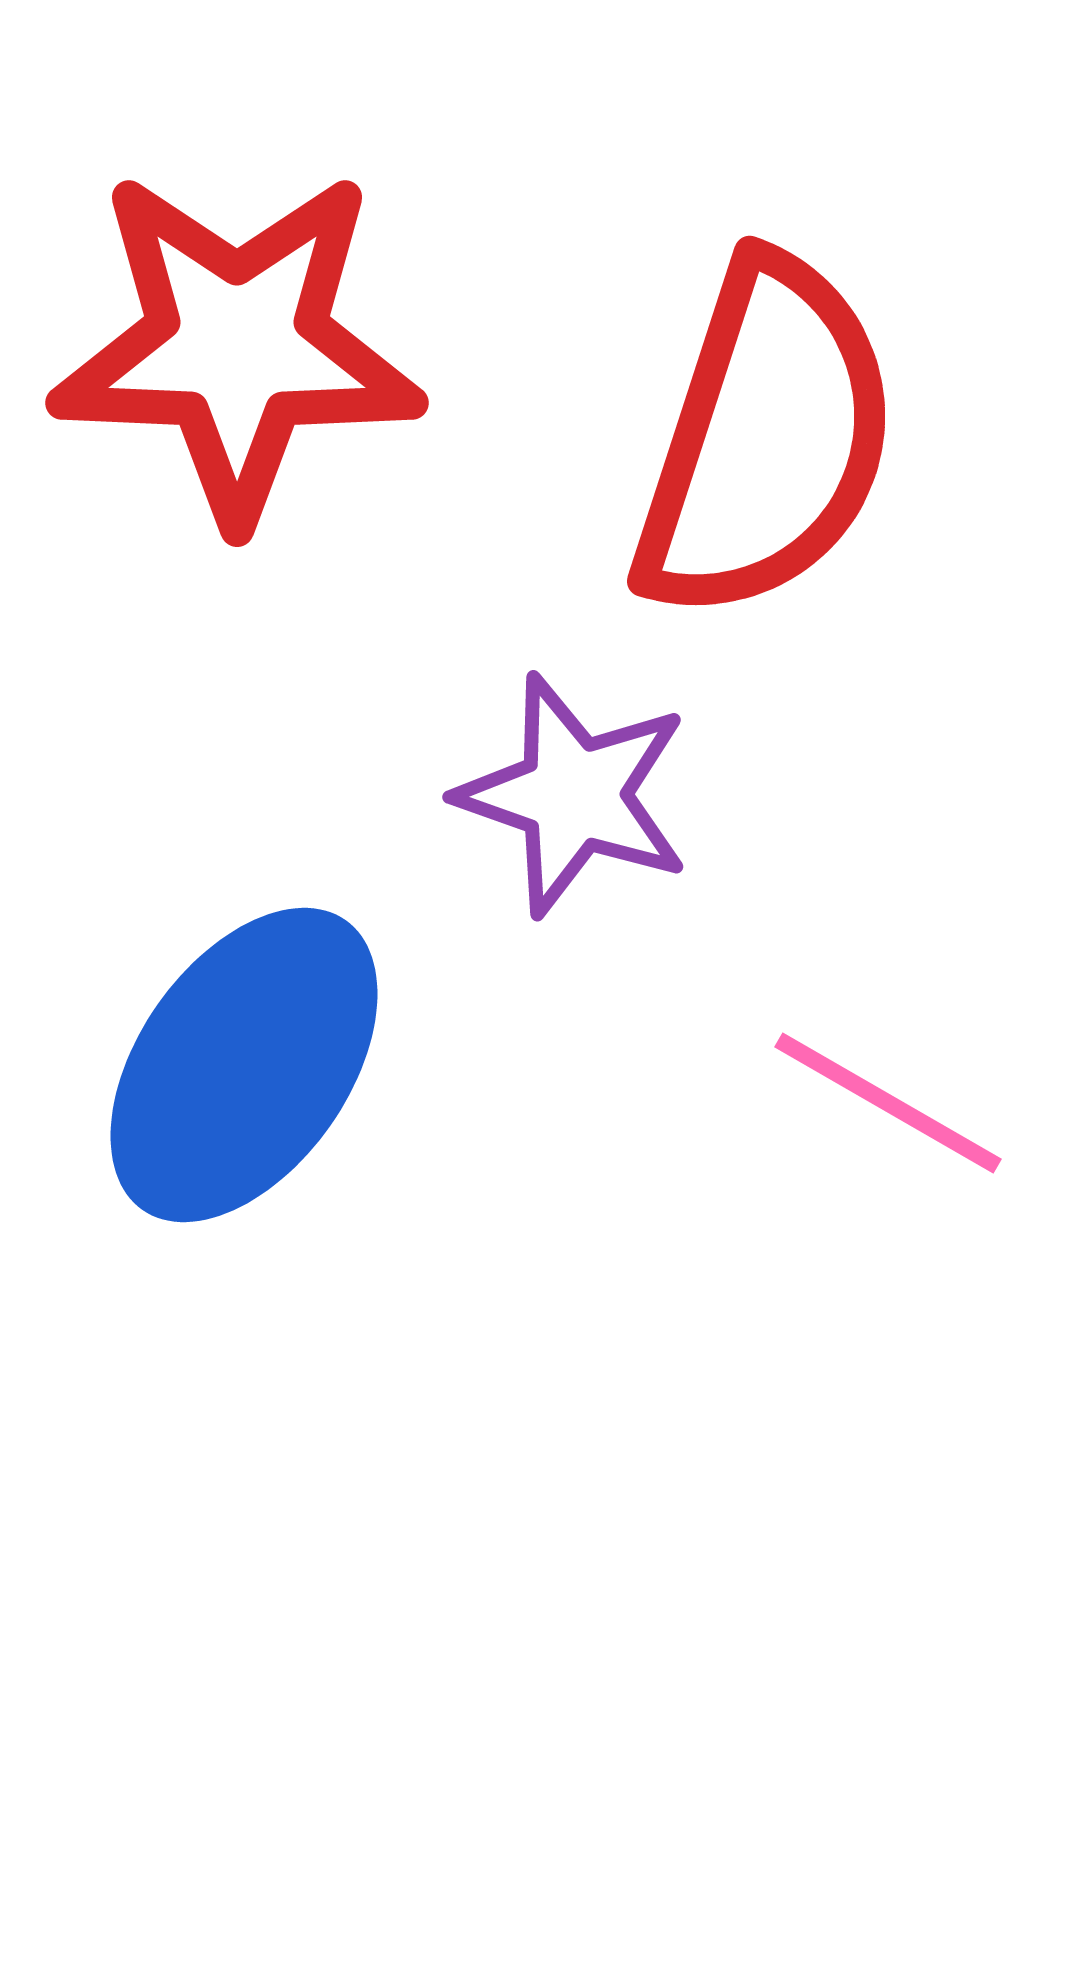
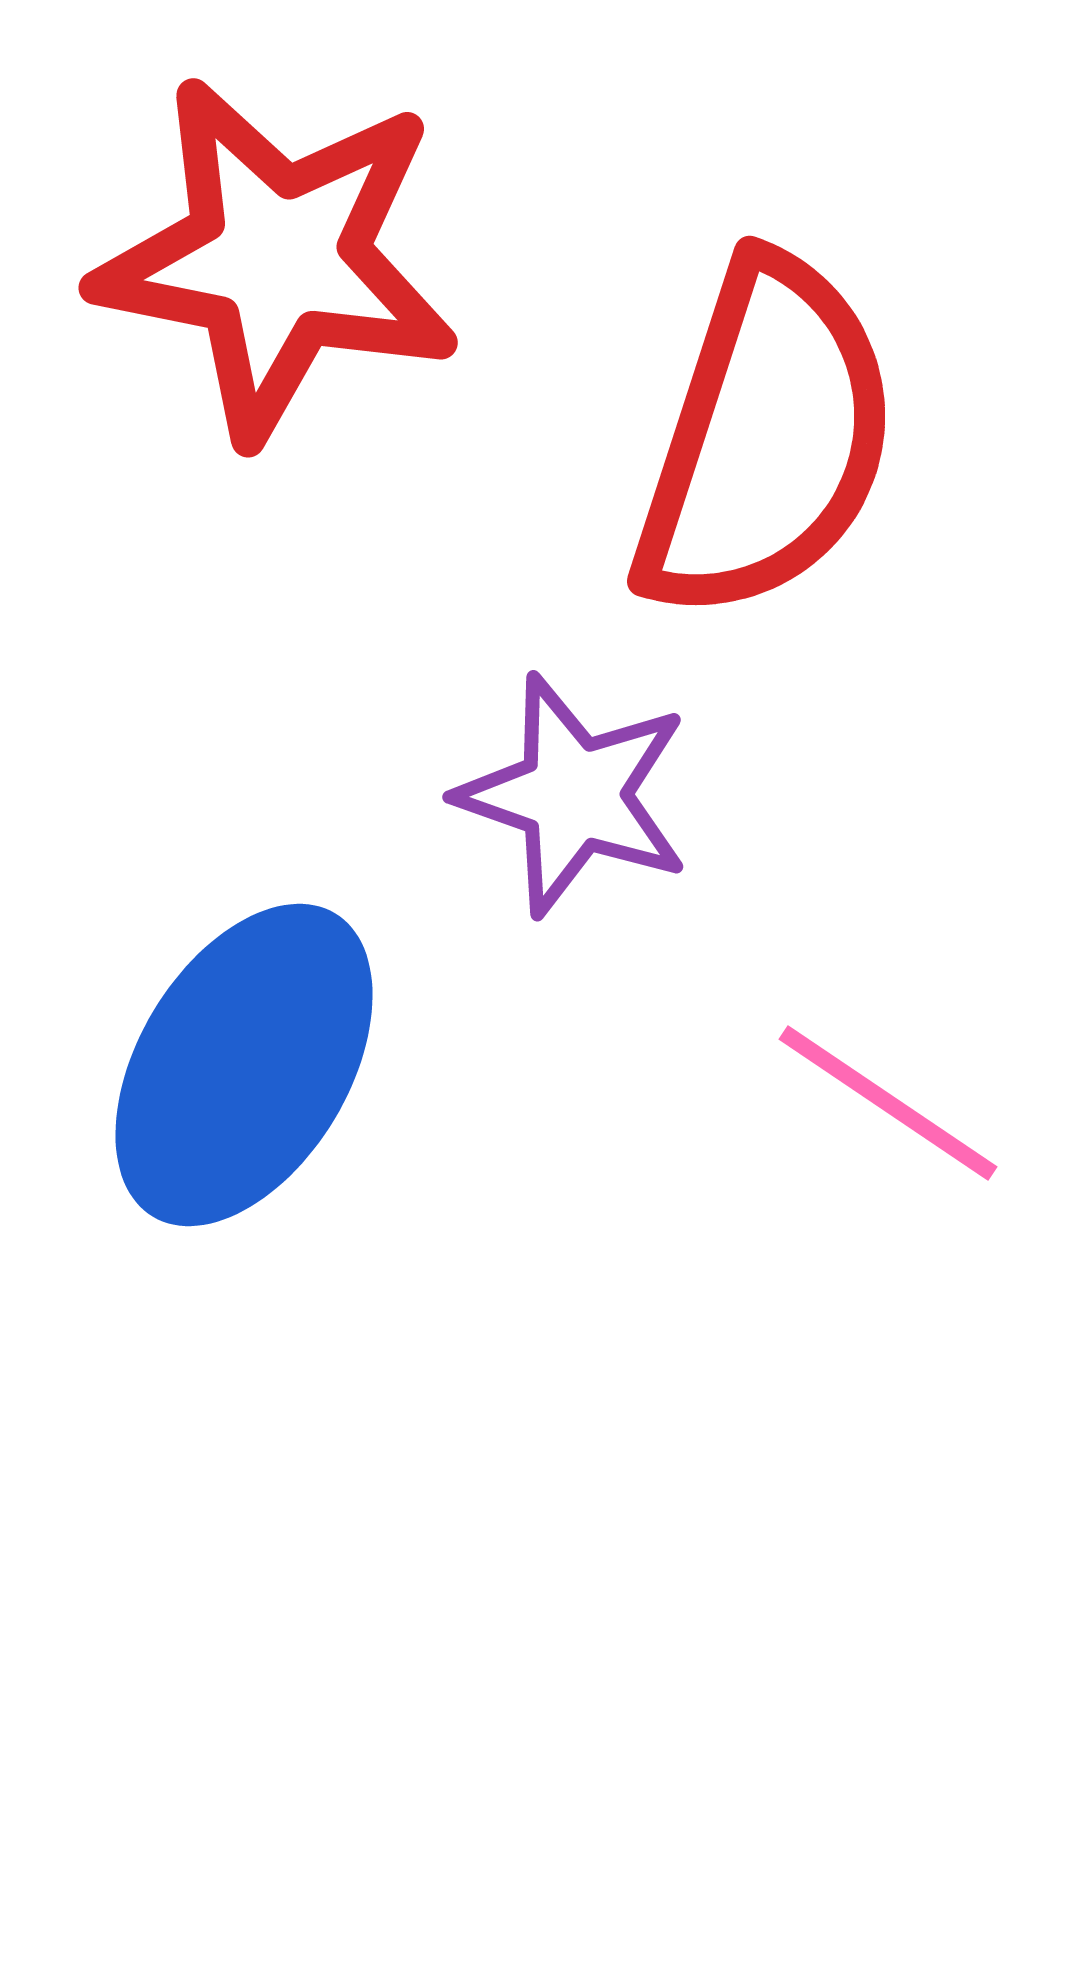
red star: moved 40 px right, 87 px up; rotated 9 degrees clockwise
blue ellipse: rotated 4 degrees counterclockwise
pink line: rotated 4 degrees clockwise
